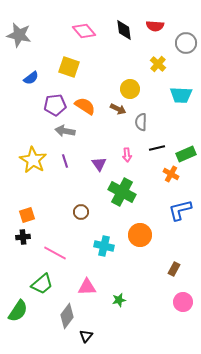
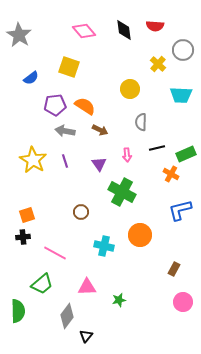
gray star: rotated 20 degrees clockwise
gray circle: moved 3 px left, 7 px down
brown arrow: moved 18 px left, 21 px down
green semicircle: rotated 35 degrees counterclockwise
